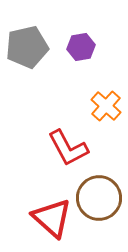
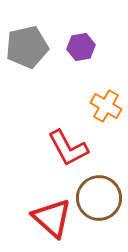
orange cross: rotated 12 degrees counterclockwise
